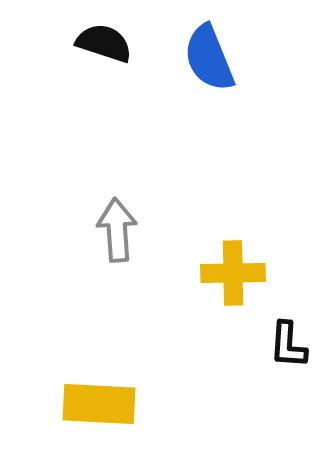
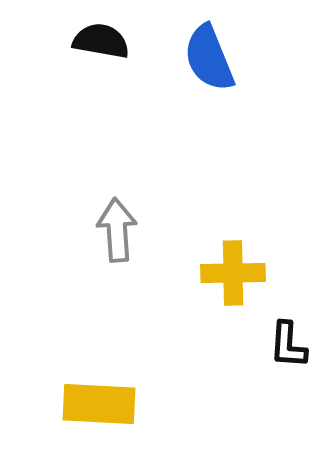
black semicircle: moved 3 px left, 2 px up; rotated 8 degrees counterclockwise
